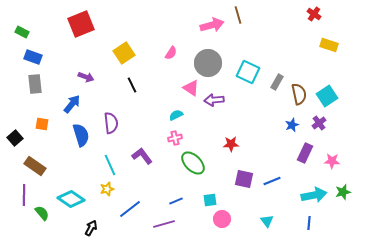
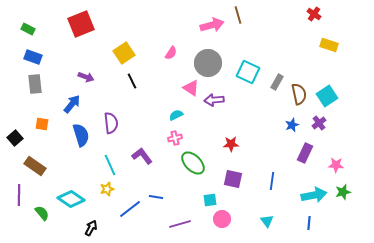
green rectangle at (22, 32): moved 6 px right, 3 px up
black line at (132, 85): moved 4 px up
pink star at (332, 161): moved 4 px right, 4 px down
purple square at (244, 179): moved 11 px left
blue line at (272, 181): rotated 60 degrees counterclockwise
purple line at (24, 195): moved 5 px left
blue line at (176, 201): moved 20 px left, 4 px up; rotated 32 degrees clockwise
purple line at (164, 224): moved 16 px right
